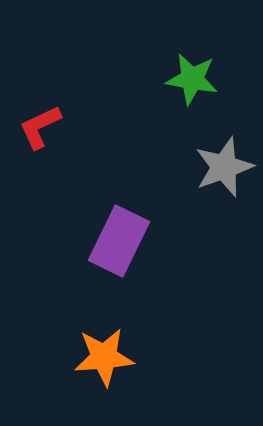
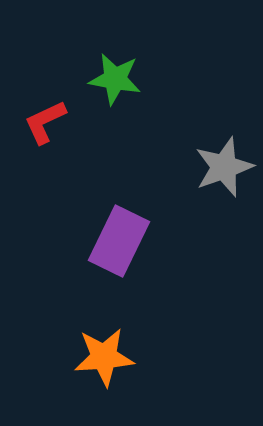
green star: moved 77 px left
red L-shape: moved 5 px right, 5 px up
